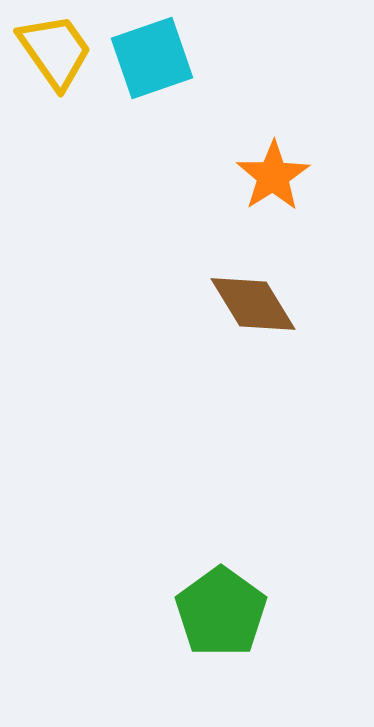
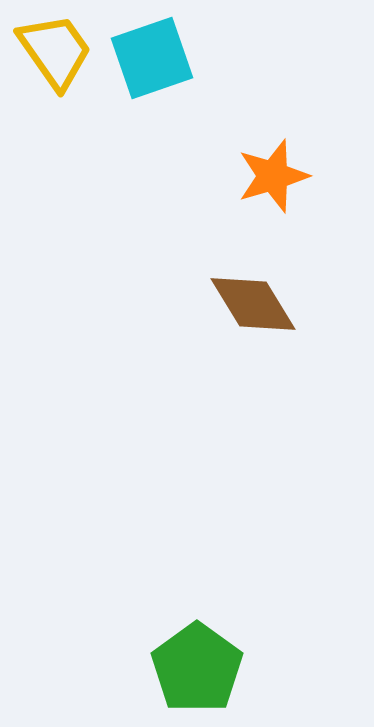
orange star: rotated 16 degrees clockwise
green pentagon: moved 24 px left, 56 px down
